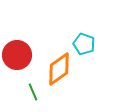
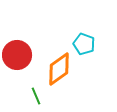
green line: moved 3 px right, 4 px down
